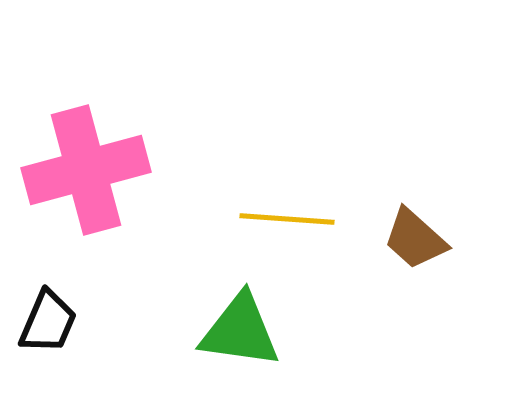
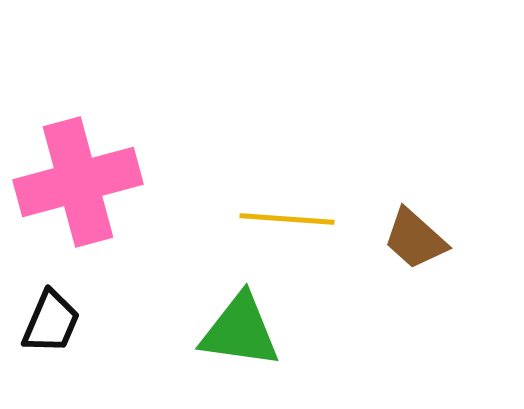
pink cross: moved 8 px left, 12 px down
black trapezoid: moved 3 px right
